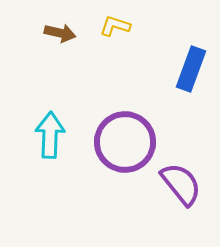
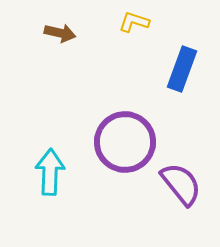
yellow L-shape: moved 19 px right, 4 px up
blue rectangle: moved 9 px left
cyan arrow: moved 37 px down
